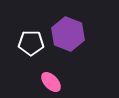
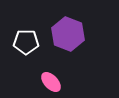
white pentagon: moved 5 px left, 1 px up
